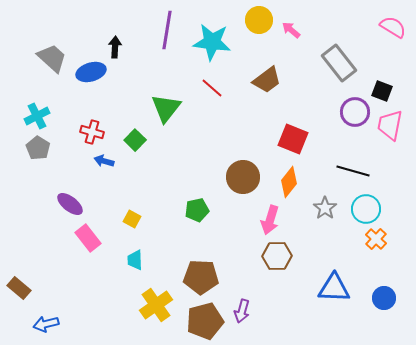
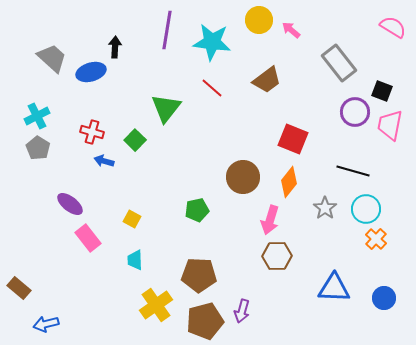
brown pentagon at (201, 277): moved 2 px left, 2 px up
